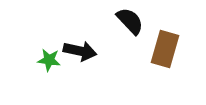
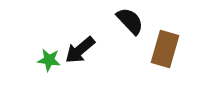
black arrow: moved 1 px up; rotated 128 degrees clockwise
